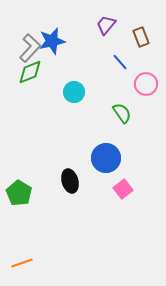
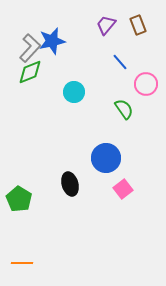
brown rectangle: moved 3 px left, 12 px up
green semicircle: moved 2 px right, 4 px up
black ellipse: moved 3 px down
green pentagon: moved 6 px down
orange line: rotated 20 degrees clockwise
